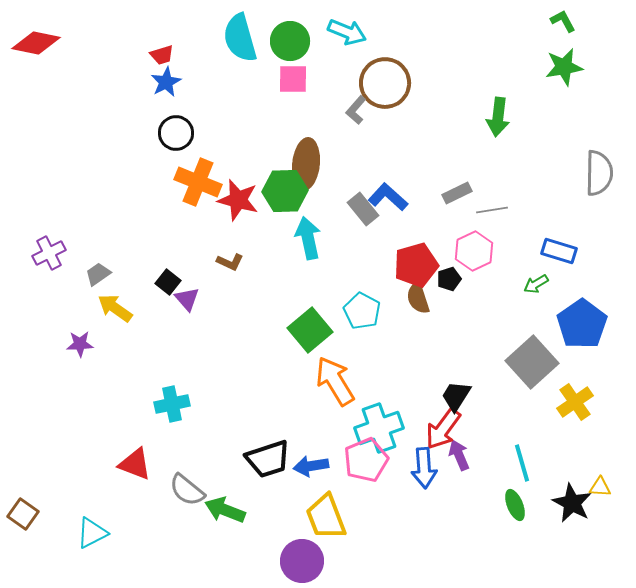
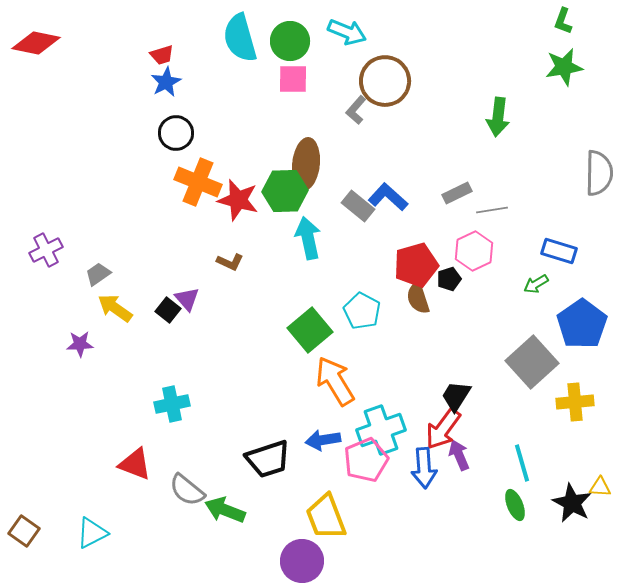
green L-shape at (563, 21): rotated 132 degrees counterclockwise
brown circle at (385, 83): moved 2 px up
gray rectangle at (363, 209): moved 5 px left, 3 px up; rotated 12 degrees counterclockwise
purple cross at (49, 253): moved 3 px left, 3 px up
black square at (168, 282): moved 28 px down
yellow cross at (575, 402): rotated 30 degrees clockwise
cyan cross at (379, 428): moved 2 px right, 2 px down
blue arrow at (311, 466): moved 12 px right, 26 px up
brown square at (23, 514): moved 1 px right, 17 px down
